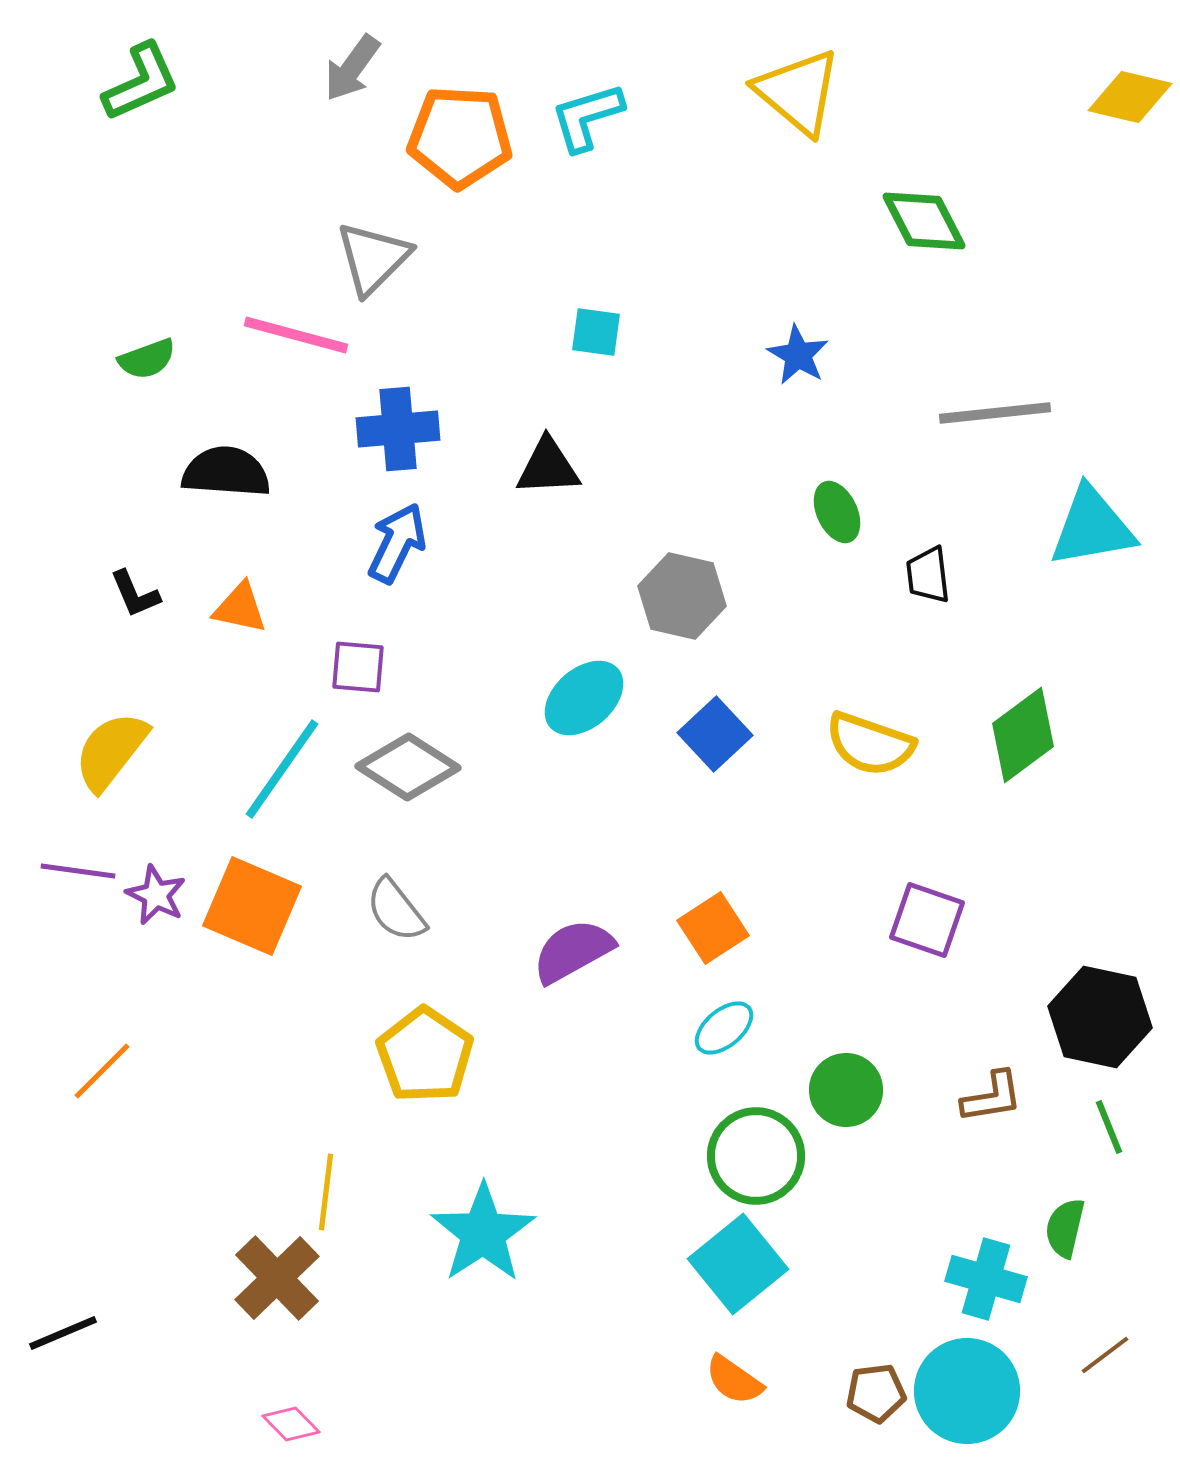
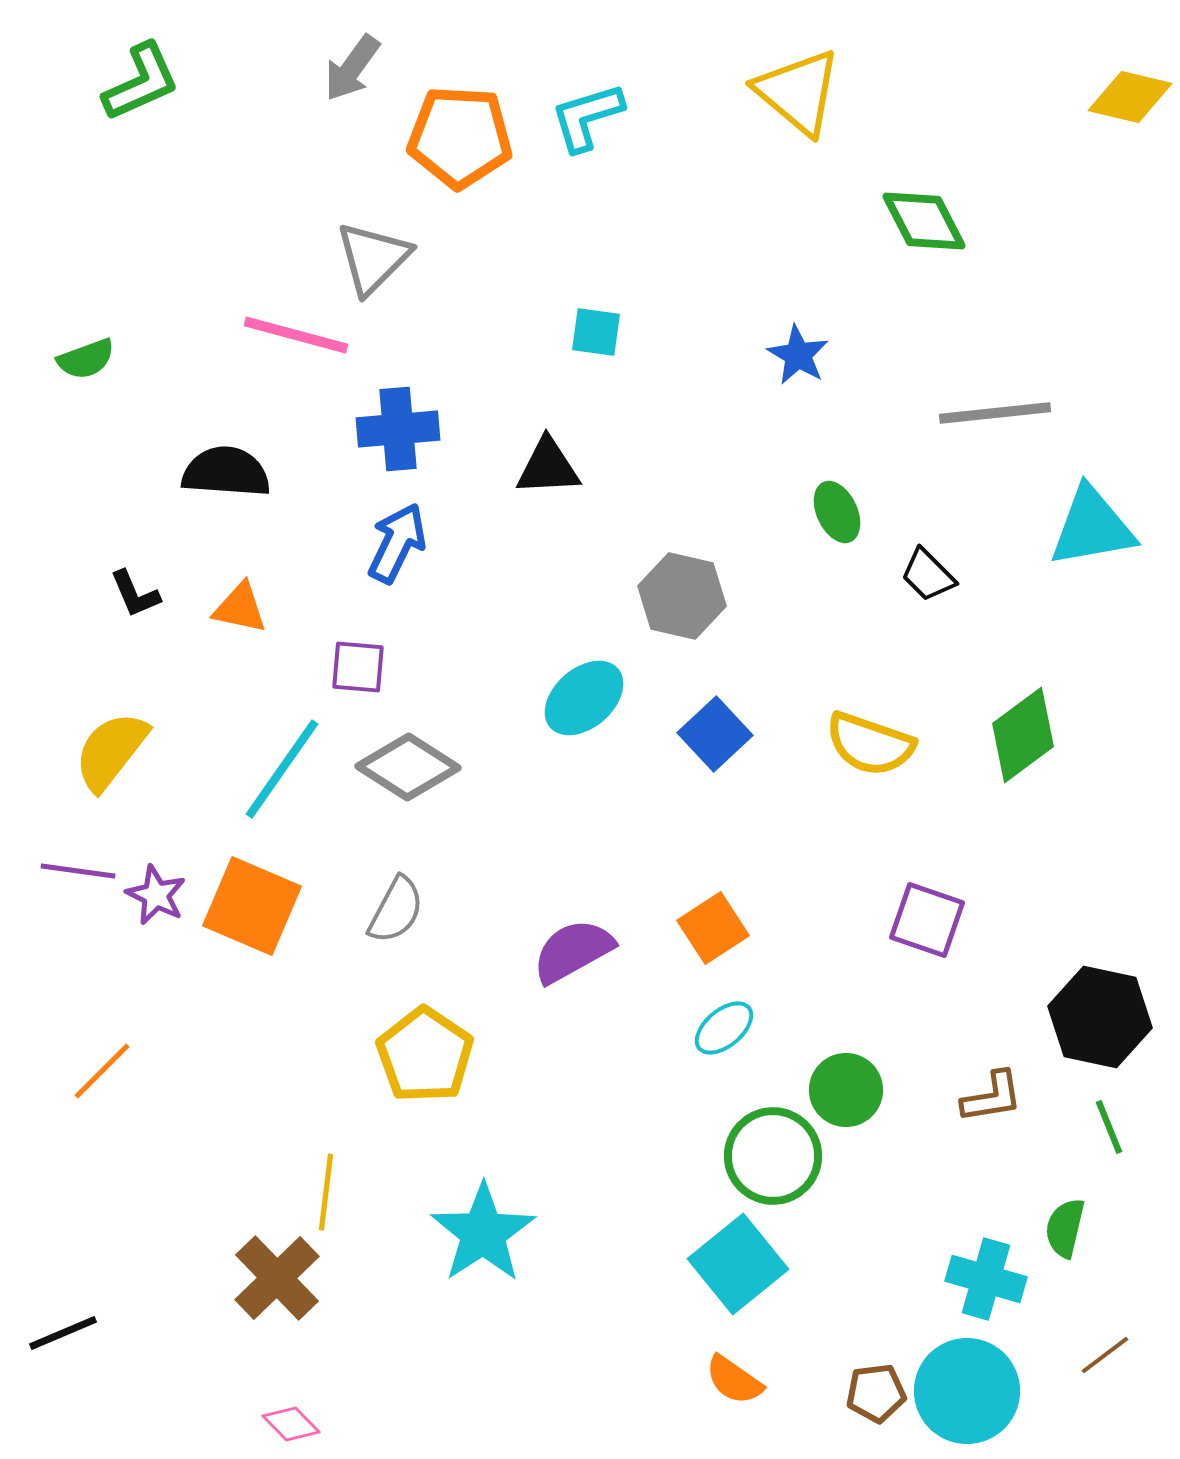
green semicircle at (147, 359): moved 61 px left
black trapezoid at (928, 575): rotated 38 degrees counterclockwise
gray semicircle at (396, 910): rotated 114 degrees counterclockwise
green circle at (756, 1156): moved 17 px right
